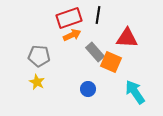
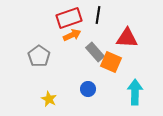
gray pentagon: rotated 30 degrees clockwise
yellow star: moved 12 px right, 17 px down
cyan arrow: rotated 35 degrees clockwise
